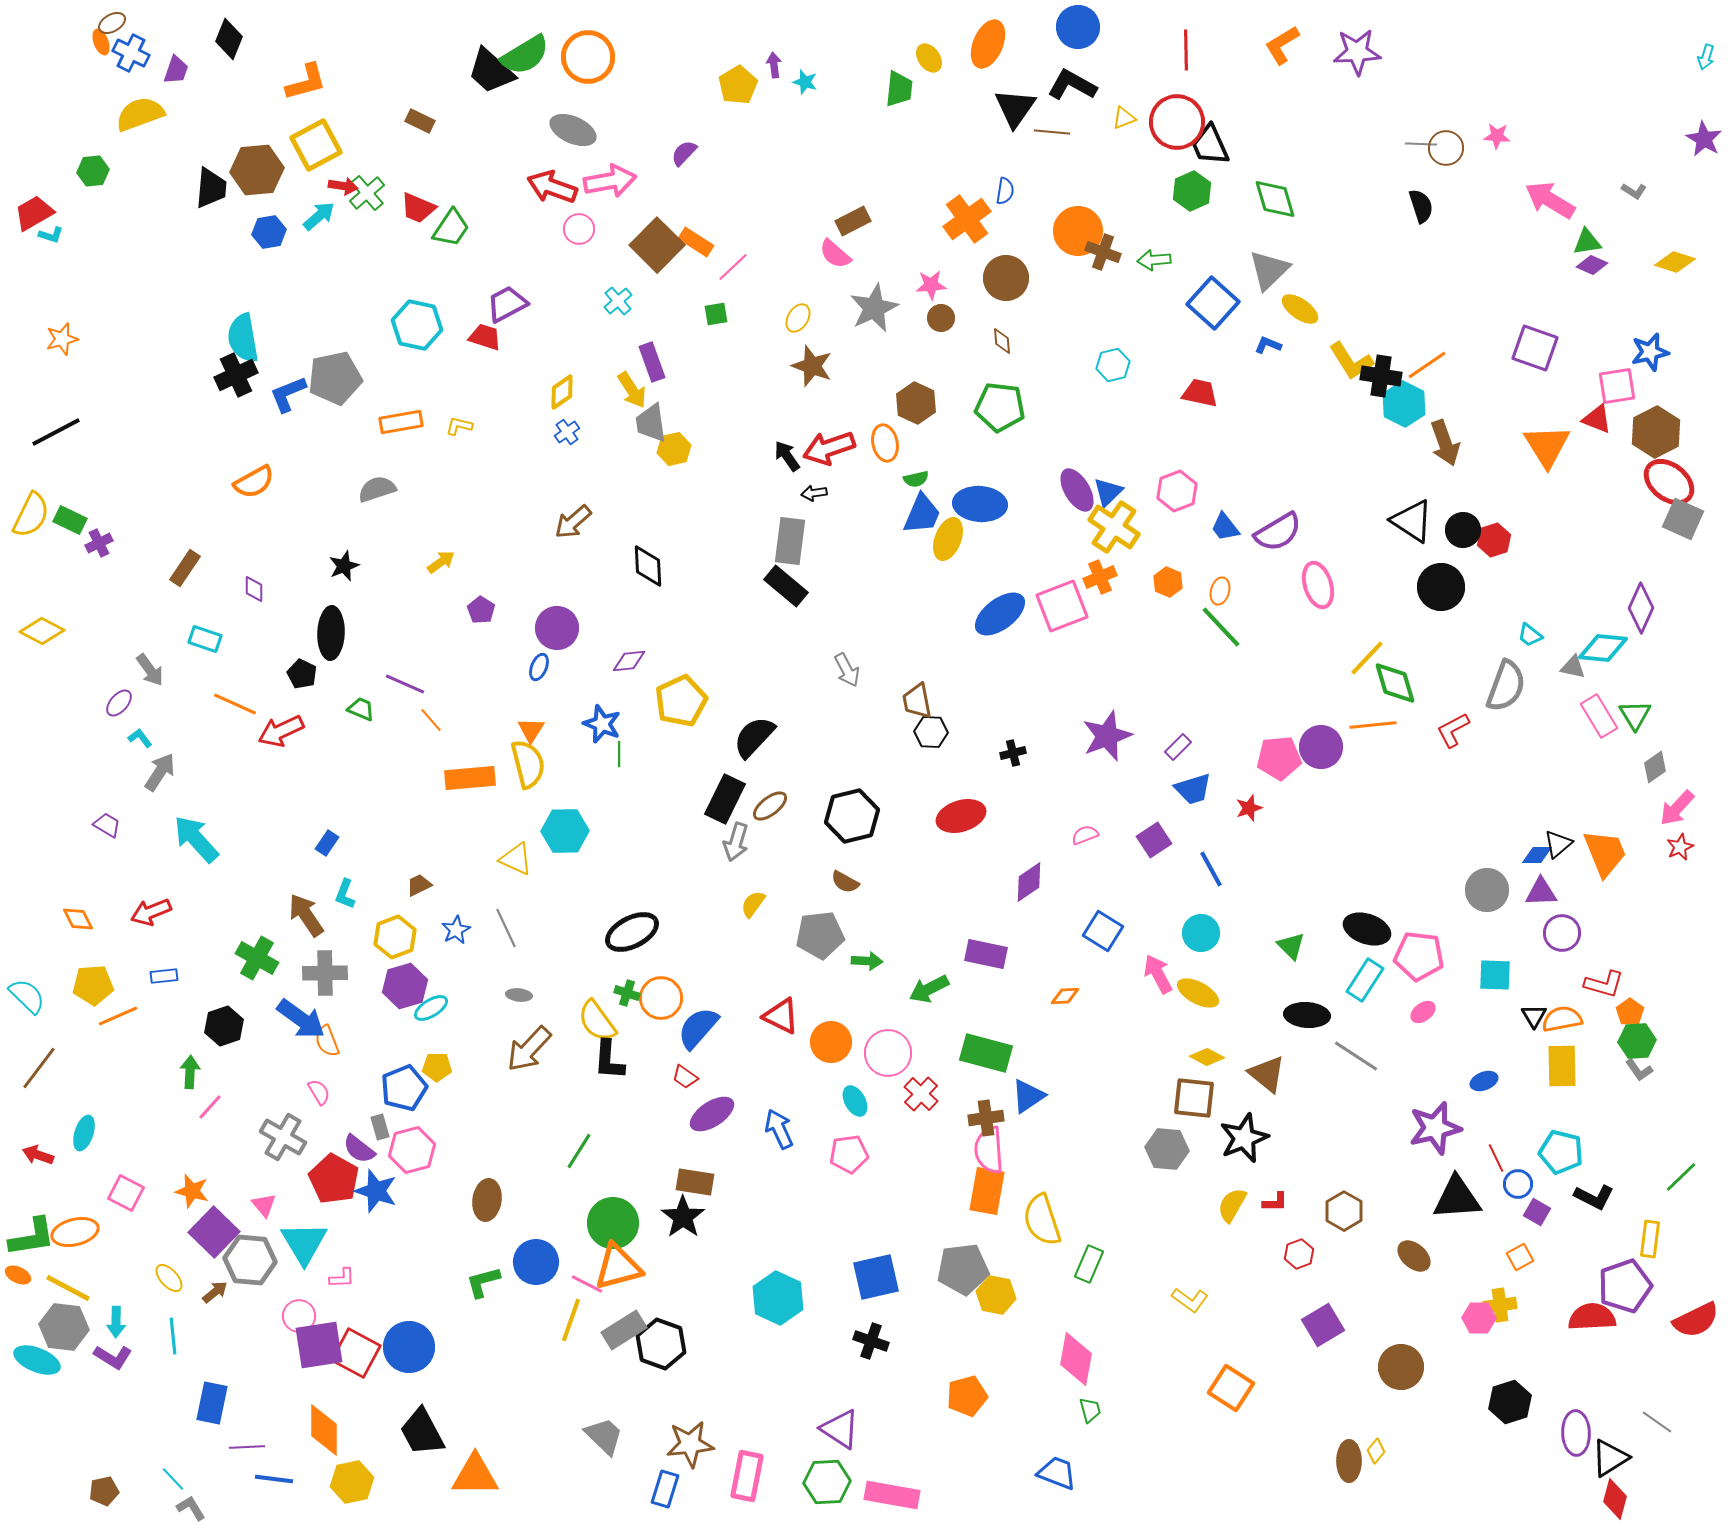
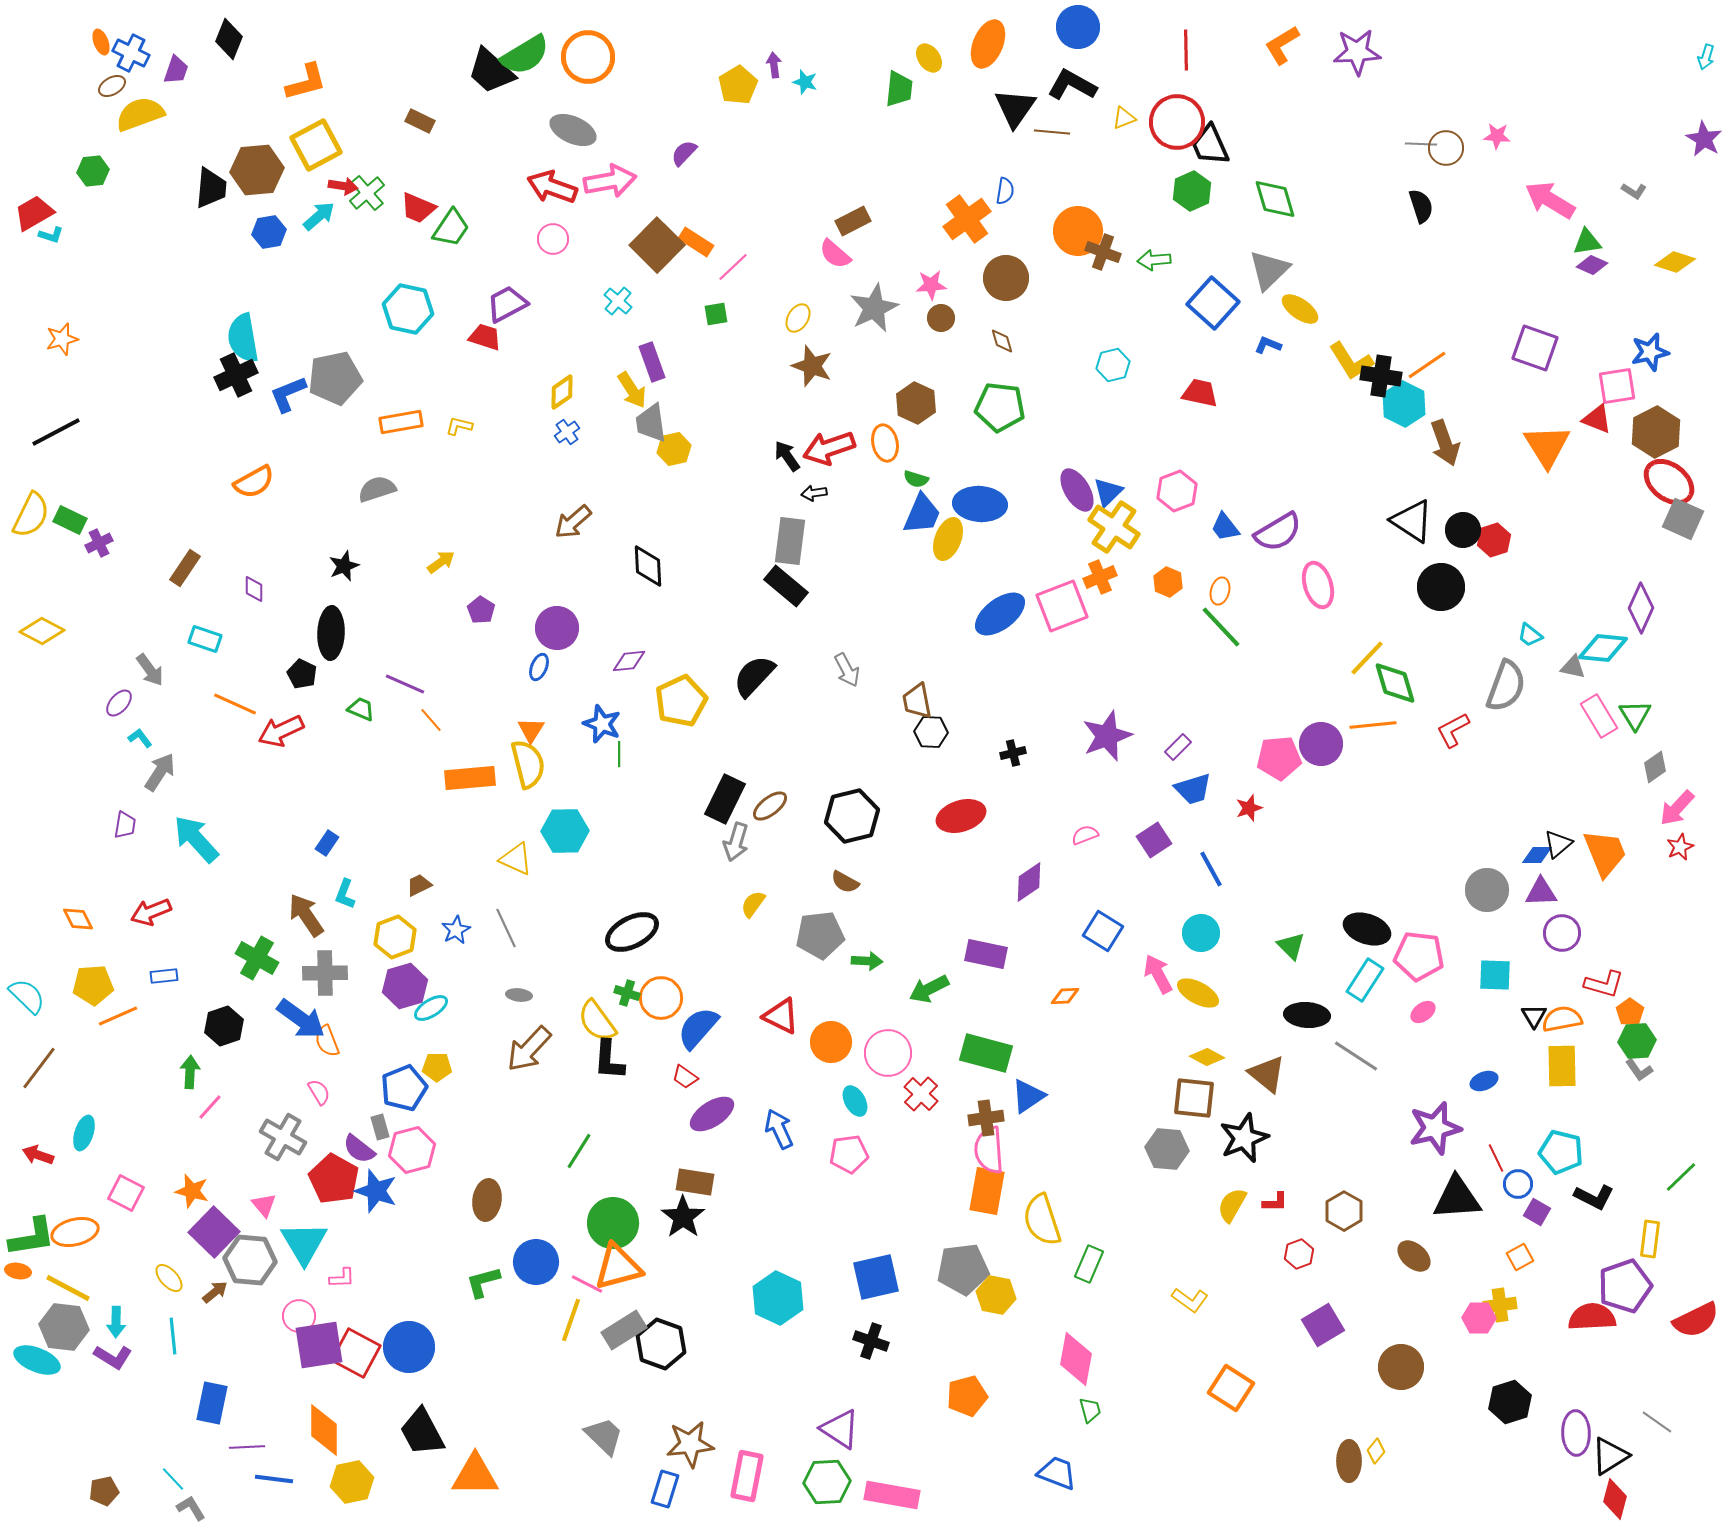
brown ellipse at (112, 23): moved 63 px down
pink circle at (579, 229): moved 26 px left, 10 px down
cyan cross at (618, 301): rotated 8 degrees counterclockwise
cyan hexagon at (417, 325): moved 9 px left, 16 px up
brown diamond at (1002, 341): rotated 12 degrees counterclockwise
green semicircle at (916, 479): rotated 30 degrees clockwise
black semicircle at (754, 737): moved 61 px up
purple circle at (1321, 747): moved 3 px up
purple trapezoid at (107, 825): moved 18 px right; rotated 68 degrees clockwise
orange ellipse at (18, 1275): moved 4 px up; rotated 15 degrees counterclockwise
black triangle at (1610, 1458): moved 2 px up
